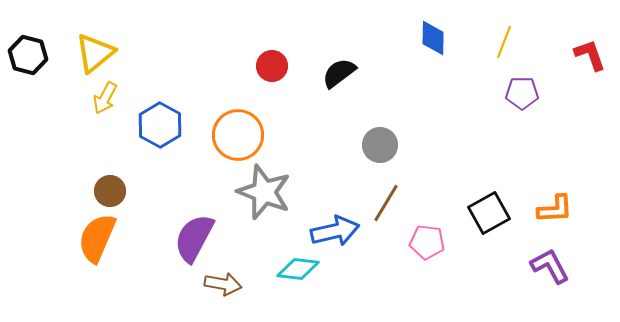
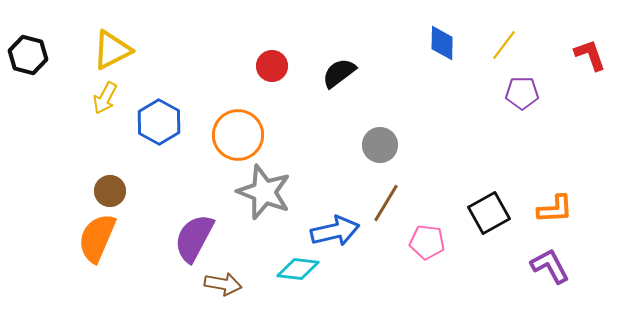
blue diamond: moved 9 px right, 5 px down
yellow line: moved 3 px down; rotated 16 degrees clockwise
yellow triangle: moved 17 px right, 3 px up; rotated 12 degrees clockwise
blue hexagon: moved 1 px left, 3 px up
